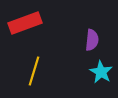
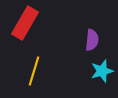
red rectangle: rotated 40 degrees counterclockwise
cyan star: moved 1 px right, 1 px up; rotated 25 degrees clockwise
